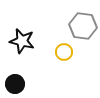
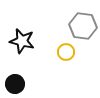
yellow circle: moved 2 px right
